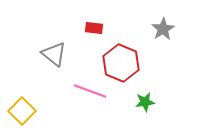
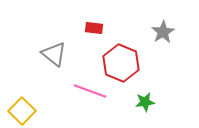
gray star: moved 3 px down
